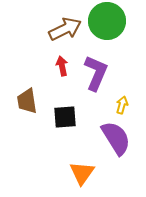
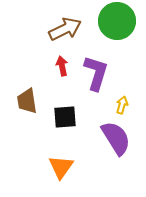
green circle: moved 10 px right
purple L-shape: rotated 6 degrees counterclockwise
orange triangle: moved 21 px left, 6 px up
